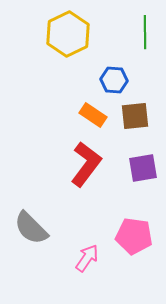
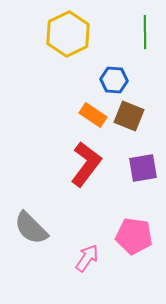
brown square: moved 6 px left; rotated 28 degrees clockwise
